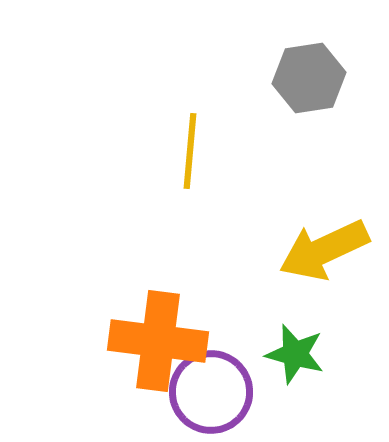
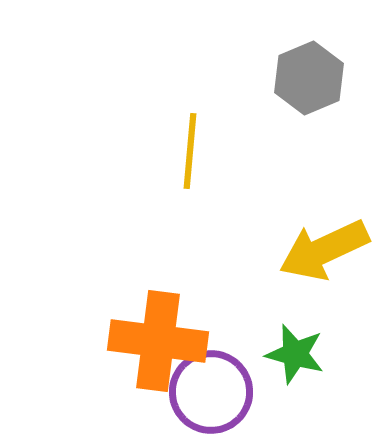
gray hexagon: rotated 14 degrees counterclockwise
